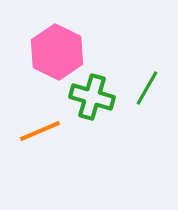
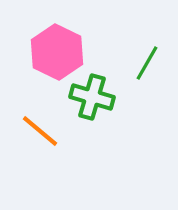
green line: moved 25 px up
orange line: rotated 63 degrees clockwise
